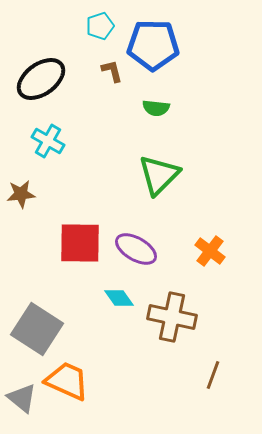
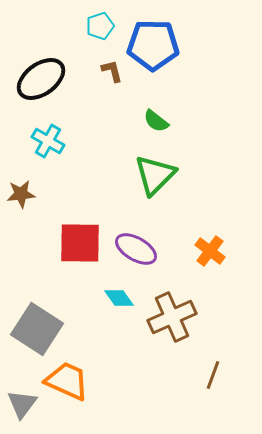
green semicircle: moved 13 px down; rotated 32 degrees clockwise
green triangle: moved 4 px left
brown cross: rotated 36 degrees counterclockwise
gray triangle: moved 6 px down; rotated 28 degrees clockwise
